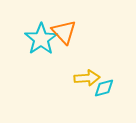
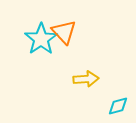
yellow arrow: moved 1 px left, 1 px down
cyan diamond: moved 14 px right, 18 px down
